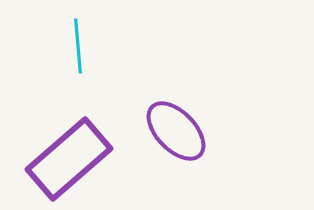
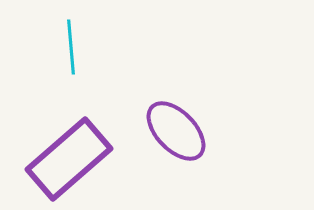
cyan line: moved 7 px left, 1 px down
